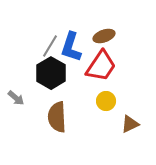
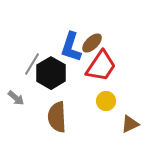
brown ellipse: moved 12 px left, 7 px down; rotated 25 degrees counterclockwise
gray line: moved 18 px left, 18 px down
